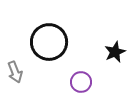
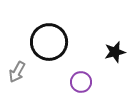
black star: rotated 10 degrees clockwise
gray arrow: moved 2 px right; rotated 50 degrees clockwise
